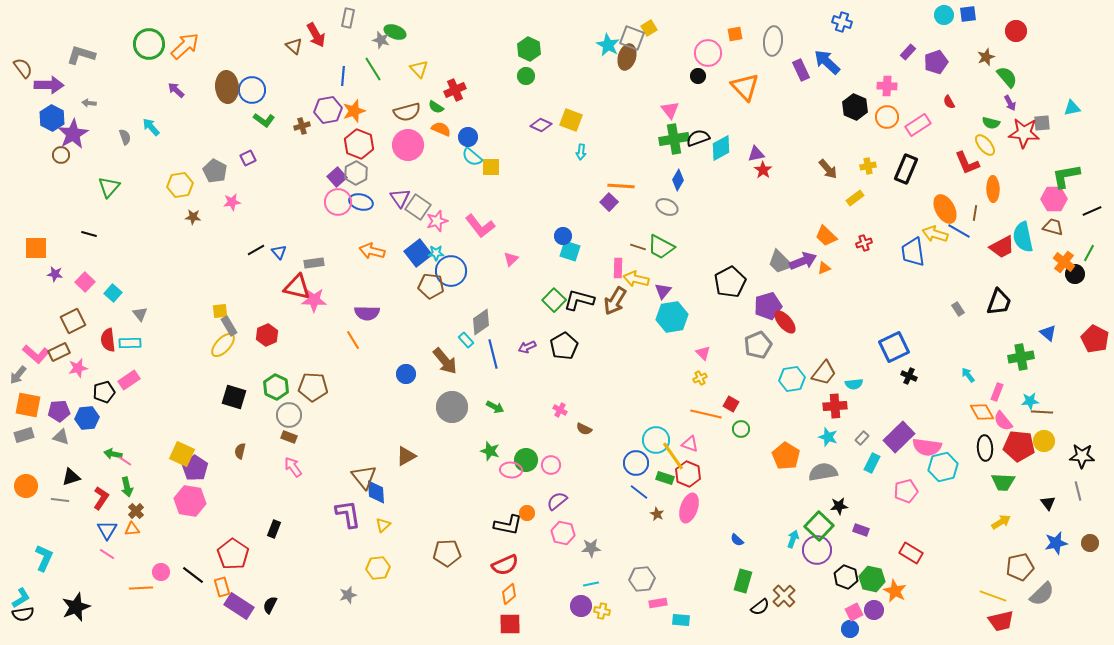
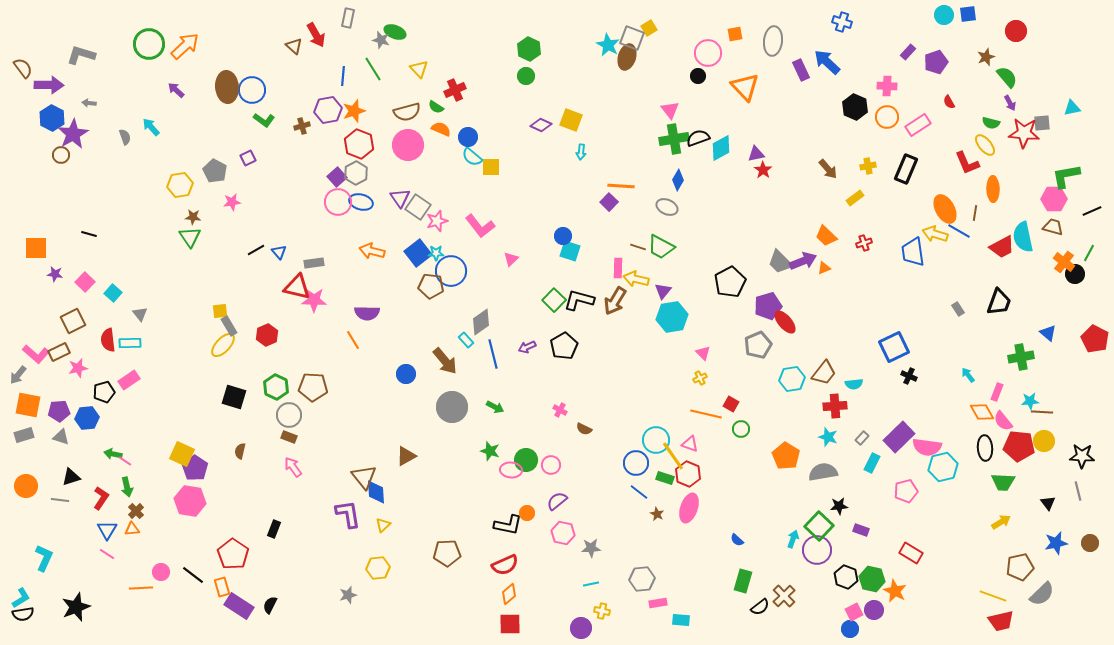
green triangle at (109, 187): moved 81 px right, 50 px down; rotated 15 degrees counterclockwise
purple circle at (581, 606): moved 22 px down
